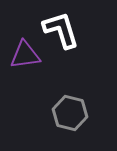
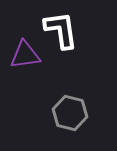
white L-shape: rotated 9 degrees clockwise
